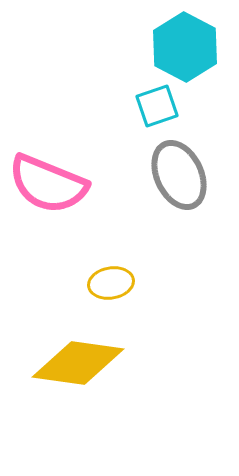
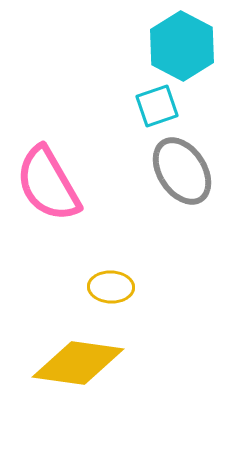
cyan hexagon: moved 3 px left, 1 px up
gray ellipse: moved 3 px right, 4 px up; rotated 8 degrees counterclockwise
pink semicircle: rotated 38 degrees clockwise
yellow ellipse: moved 4 px down; rotated 12 degrees clockwise
